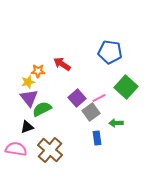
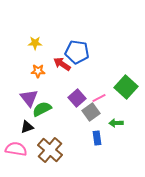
blue pentagon: moved 33 px left
yellow star: moved 7 px right, 39 px up; rotated 16 degrees clockwise
